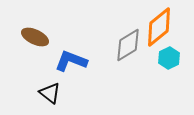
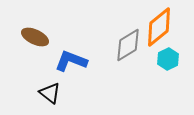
cyan hexagon: moved 1 px left, 1 px down
